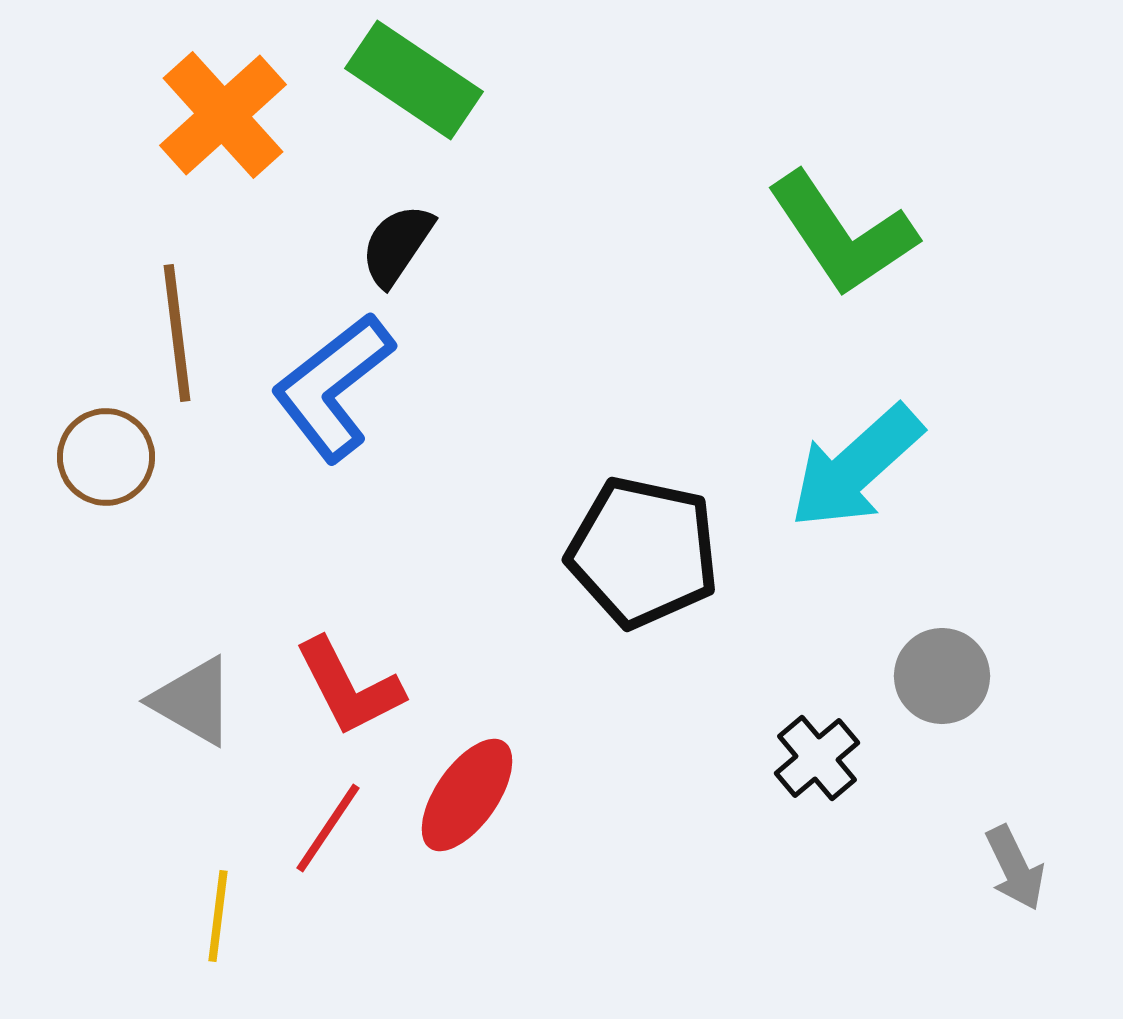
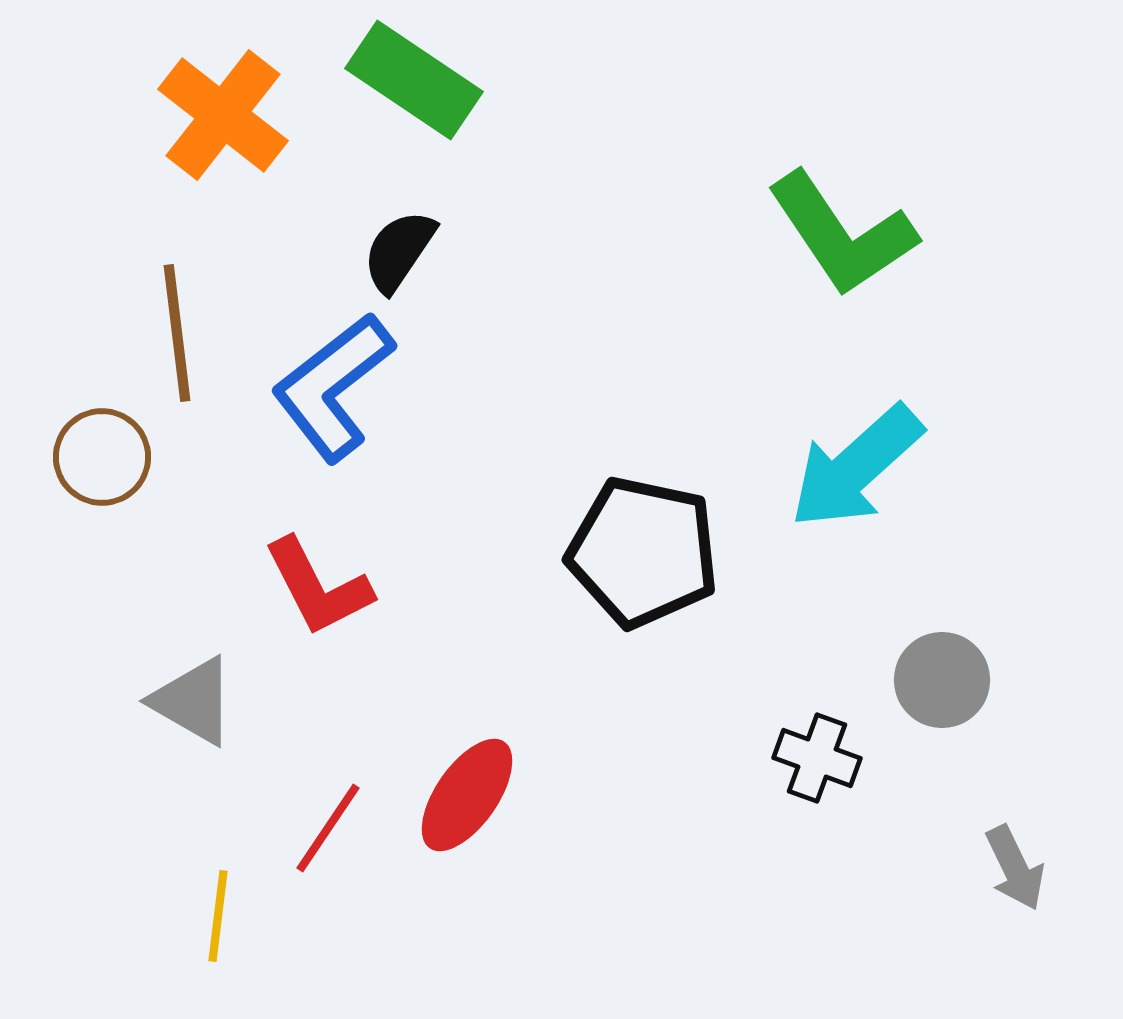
orange cross: rotated 10 degrees counterclockwise
black semicircle: moved 2 px right, 6 px down
brown circle: moved 4 px left
gray circle: moved 4 px down
red L-shape: moved 31 px left, 100 px up
black cross: rotated 30 degrees counterclockwise
